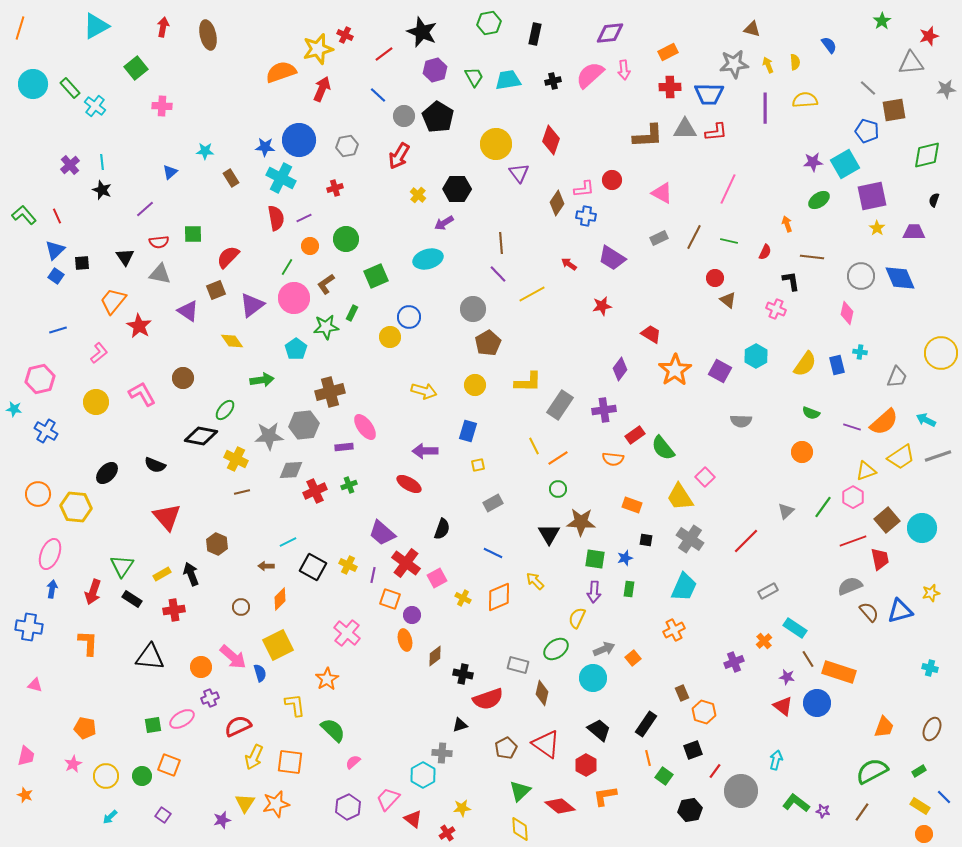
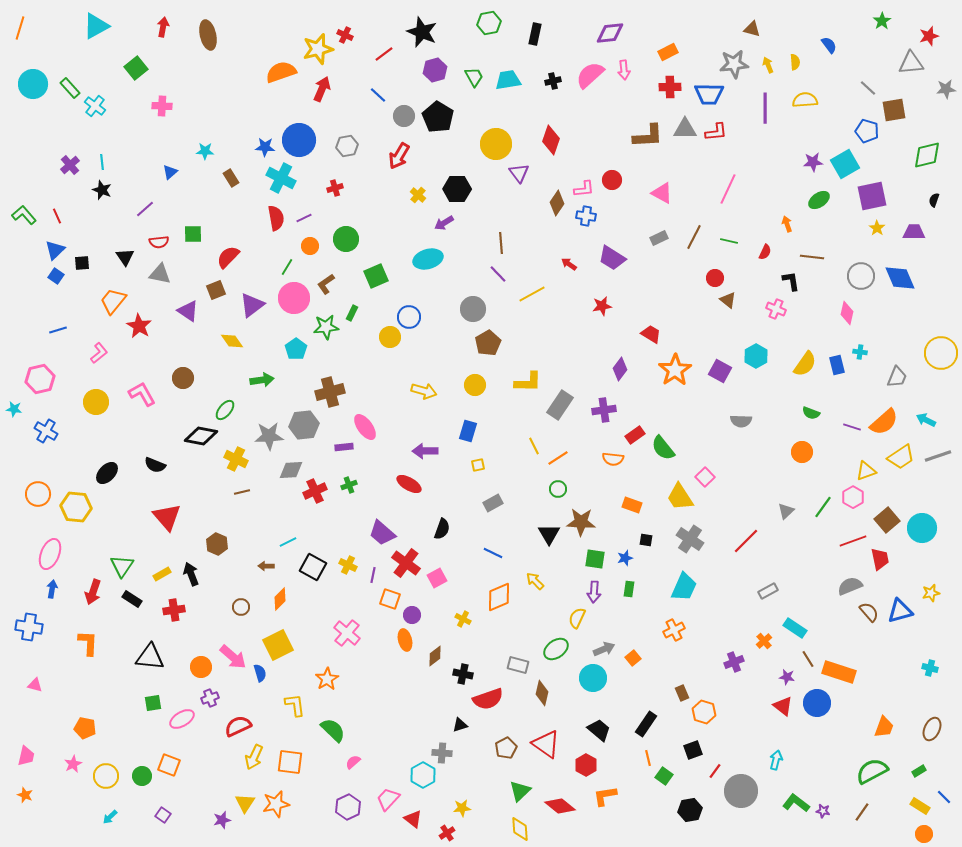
yellow cross at (463, 598): moved 21 px down
green square at (153, 725): moved 22 px up
